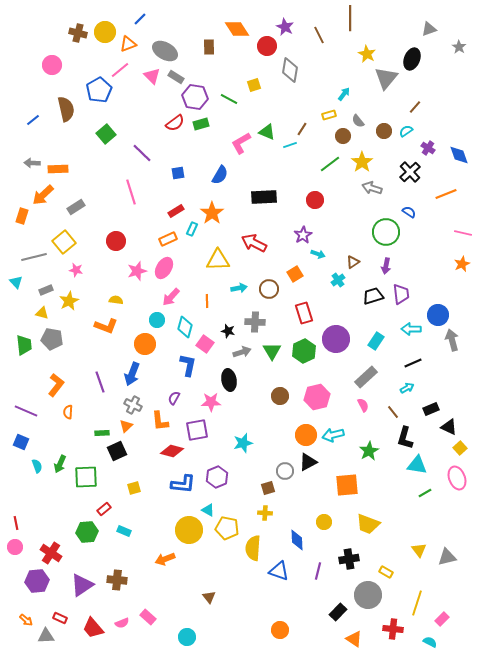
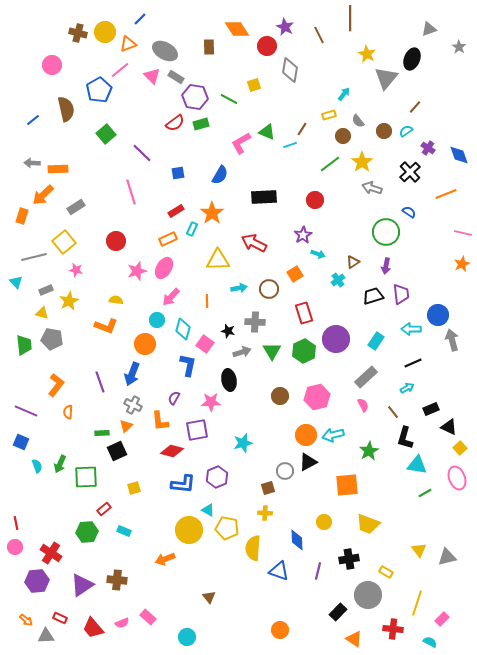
cyan diamond at (185, 327): moved 2 px left, 2 px down
